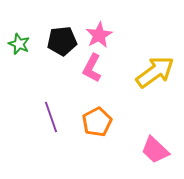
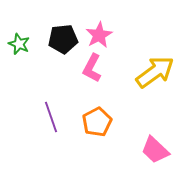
black pentagon: moved 1 px right, 2 px up
